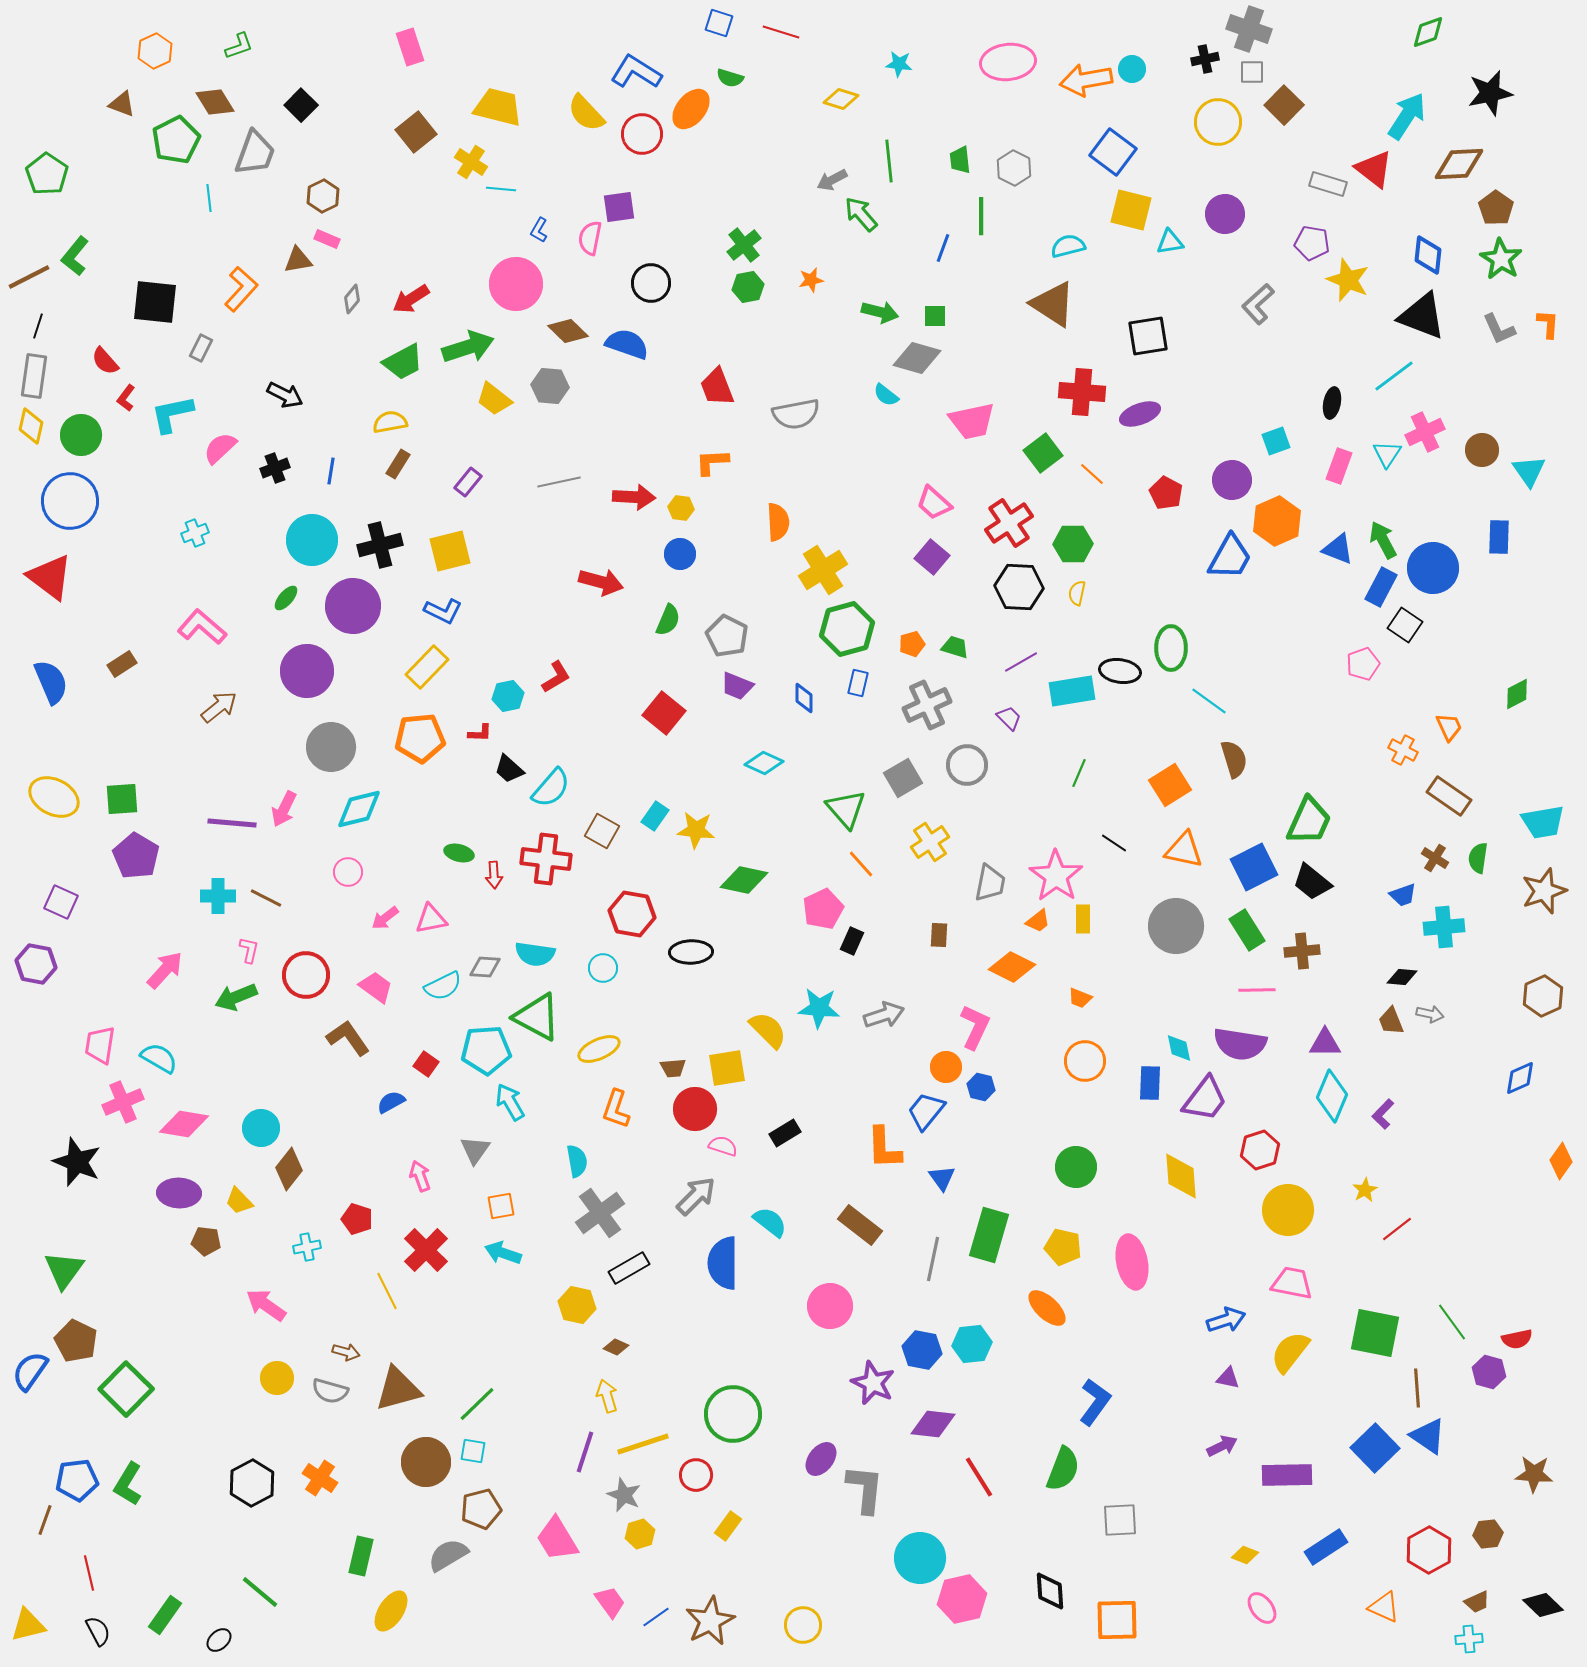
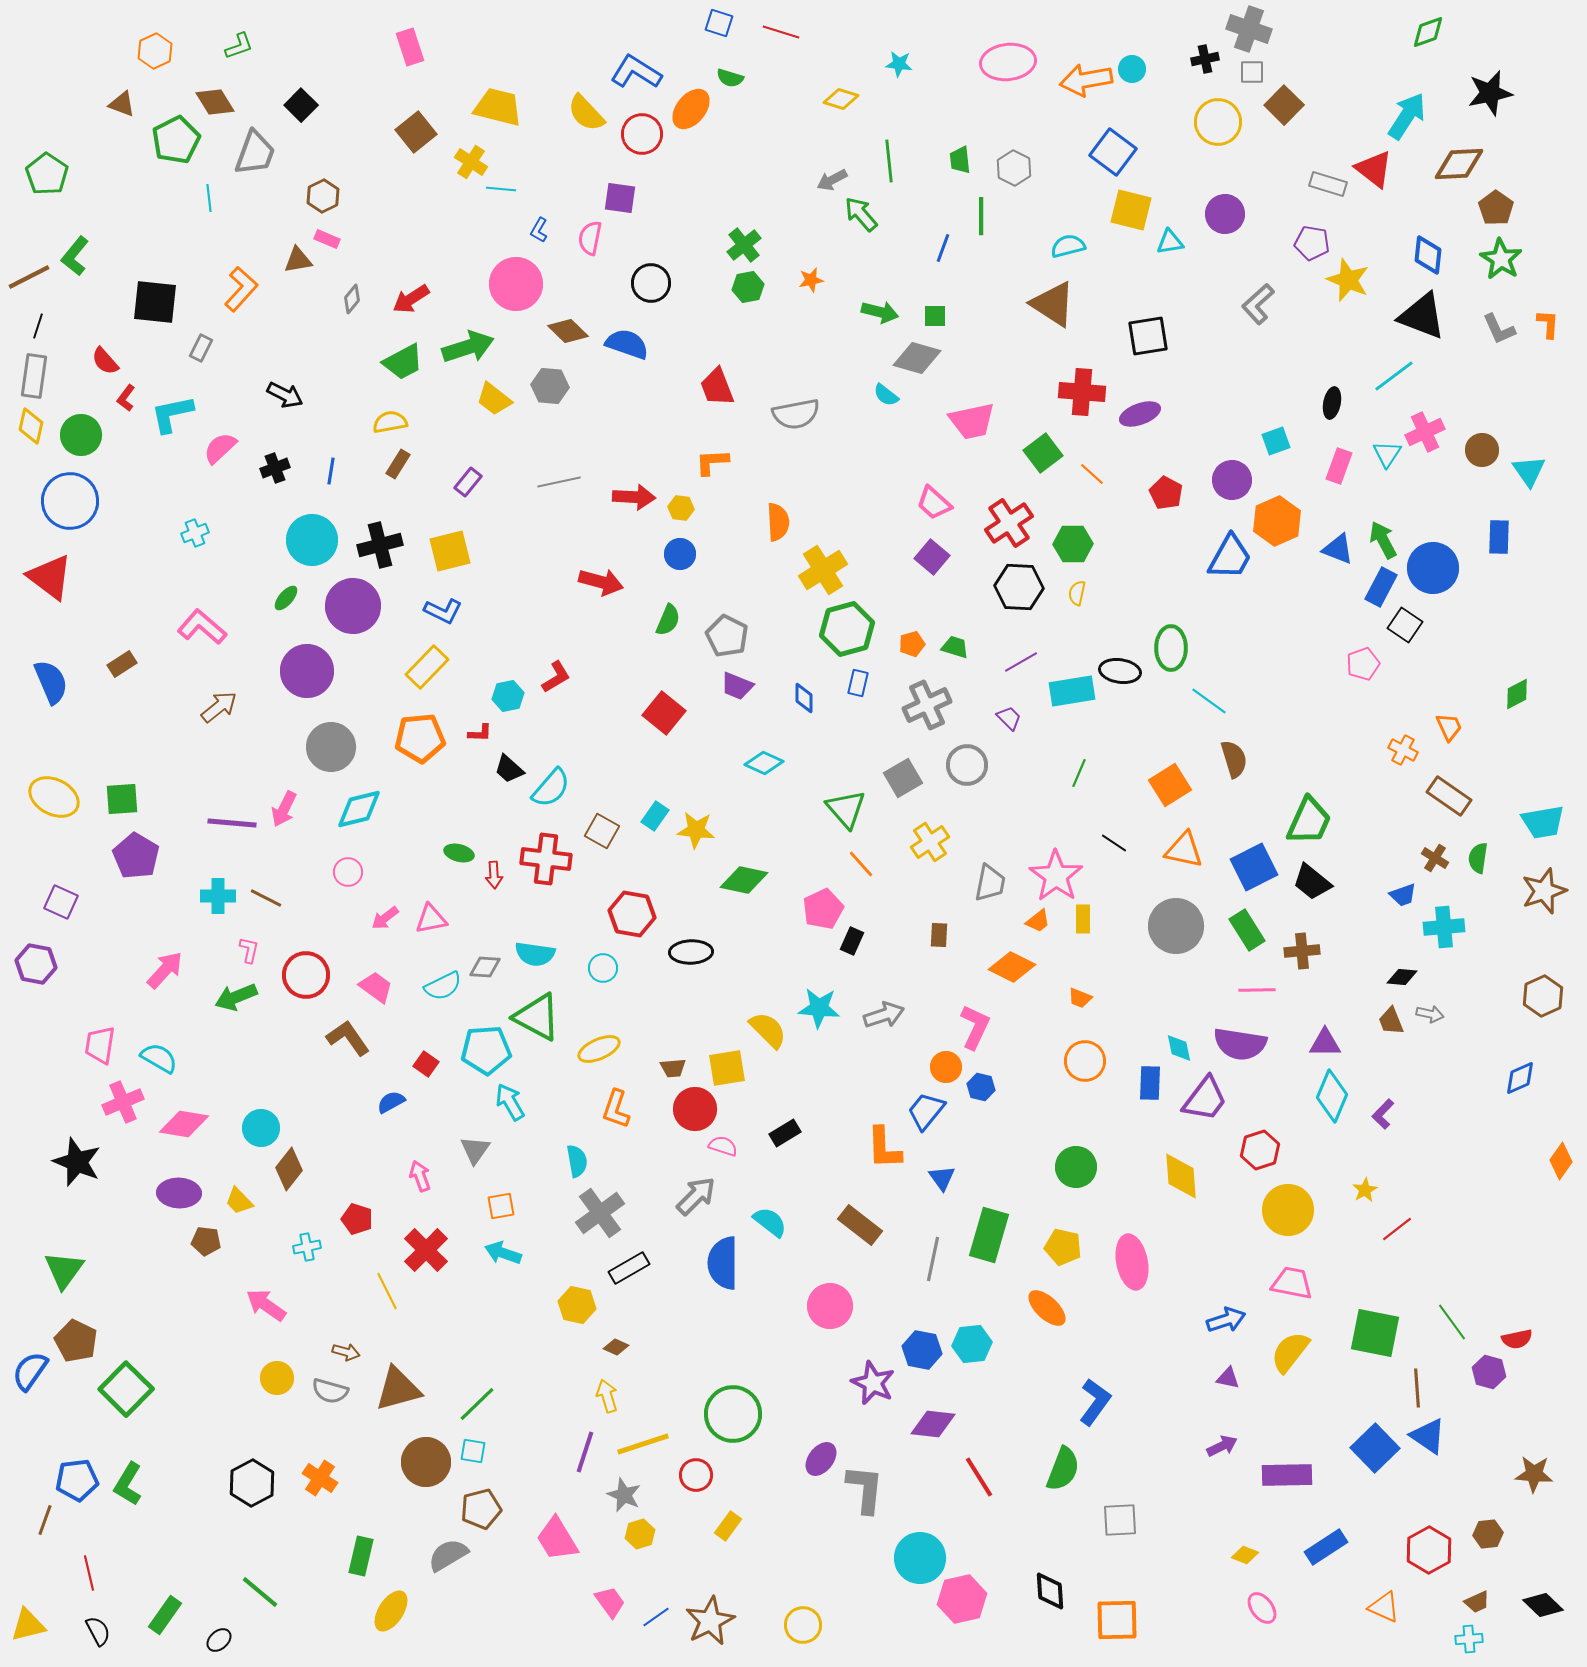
purple square at (619, 207): moved 1 px right, 9 px up; rotated 16 degrees clockwise
